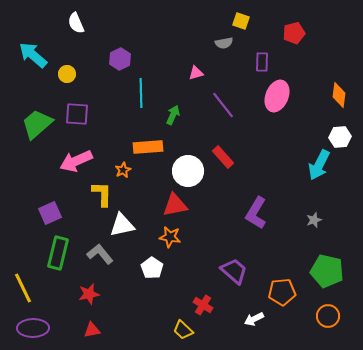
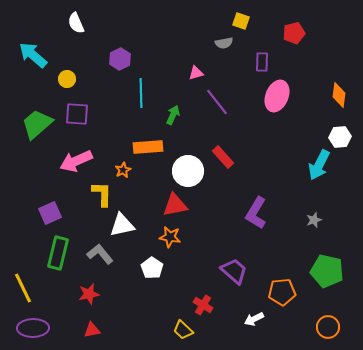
yellow circle at (67, 74): moved 5 px down
purple line at (223, 105): moved 6 px left, 3 px up
orange circle at (328, 316): moved 11 px down
